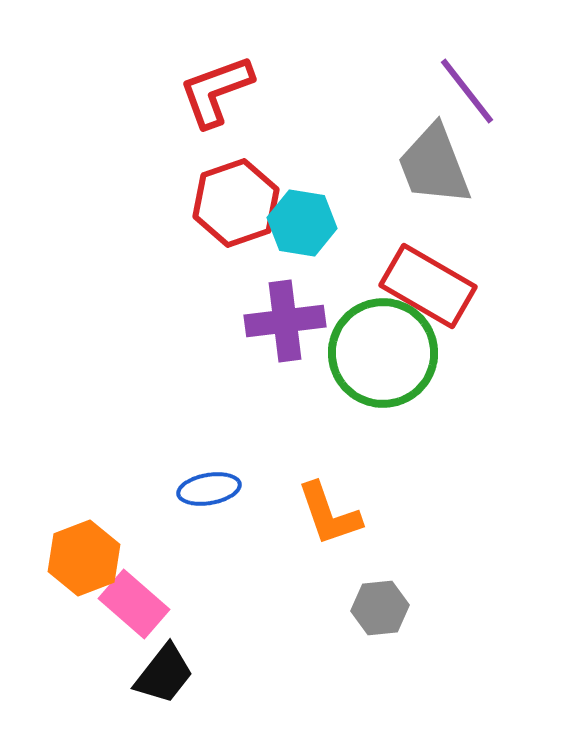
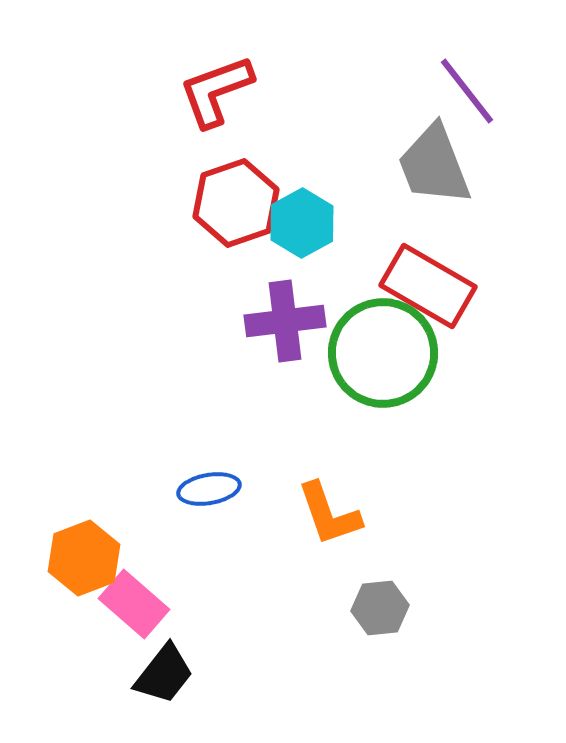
cyan hexagon: rotated 22 degrees clockwise
